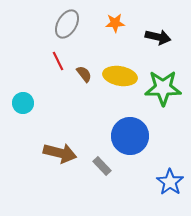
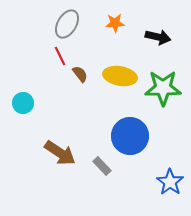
red line: moved 2 px right, 5 px up
brown semicircle: moved 4 px left
brown arrow: rotated 20 degrees clockwise
